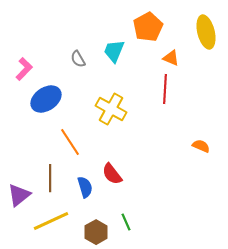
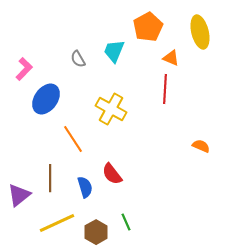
yellow ellipse: moved 6 px left
blue ellipse: rotated 20 degrees counterclockwise
orange line: moved 3 px right, 3 px up
yellow line: moved 6 px right, 2 px down
